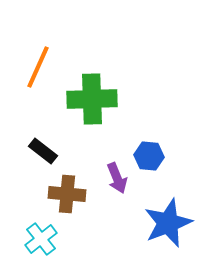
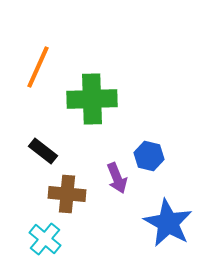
blue hexagon: rotated 8 degrees clockwise
blue star: rotated 21 degrees counterclockwise
cyan cross: moved 4 px right; rotated 12 degrees counterclockwise
